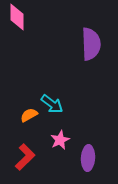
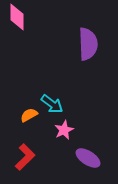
purple semicircle: moved 3 px left
pink star: moved 4 px right, 10 px up
purple ellipse: rotated 60 degrees counterclockwise
